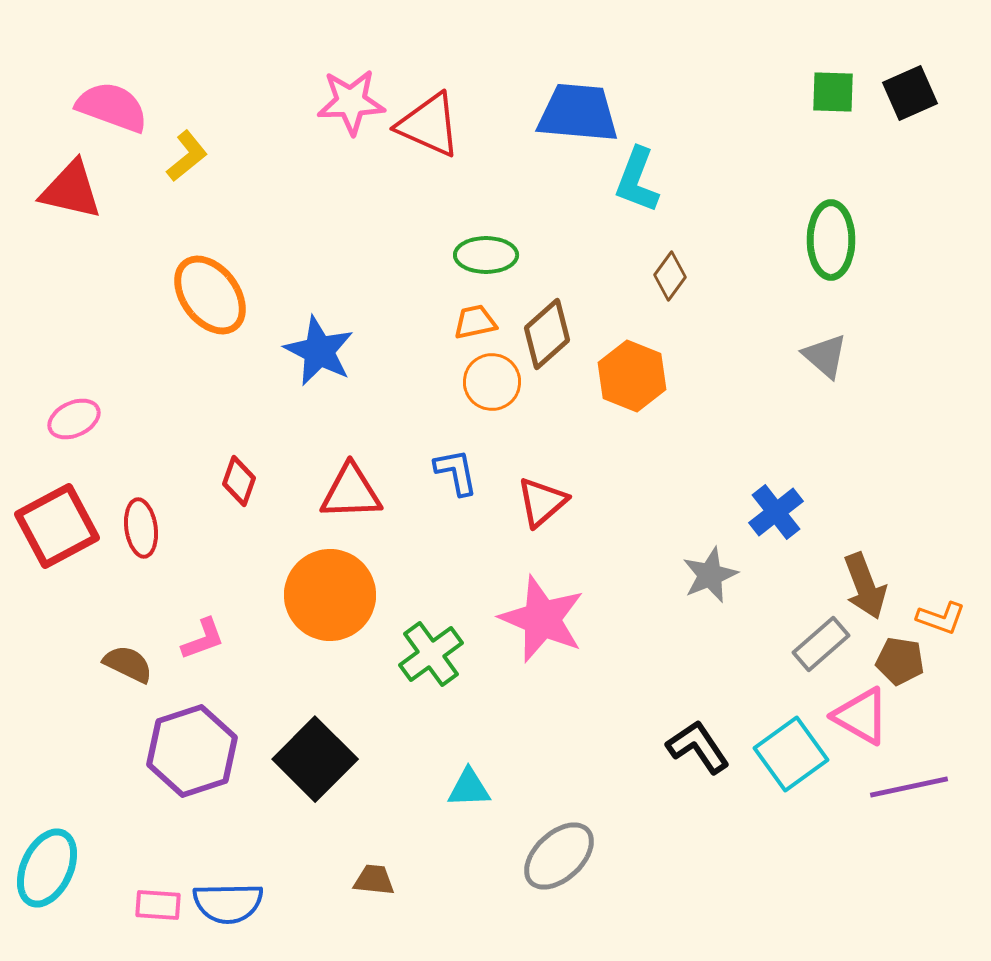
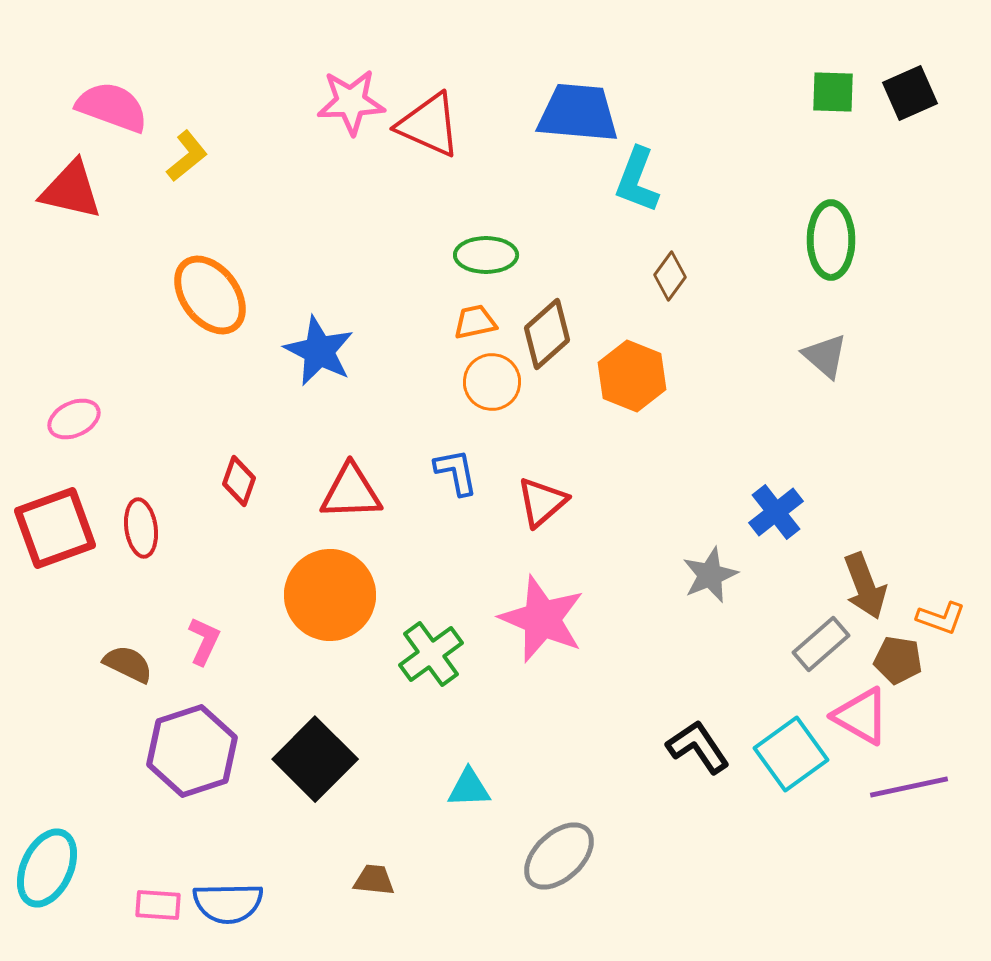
red square at (57, 526): moved 2 px left, 2 px down; rotated 8 degrees clockwise
pink L-shape at (203, 639): moved 1 px right, 2 px down; rotated 45 degrees counterclockwise
brown pentagon at (900, 661): moved 2 px left, 1 px up
